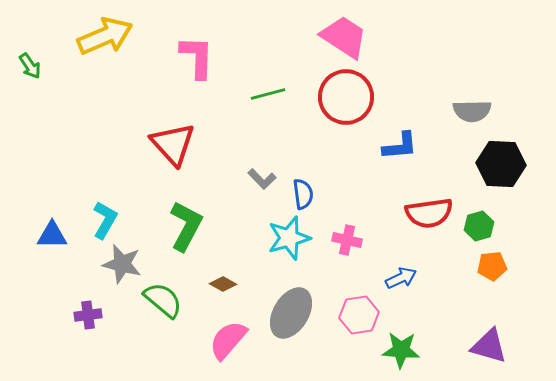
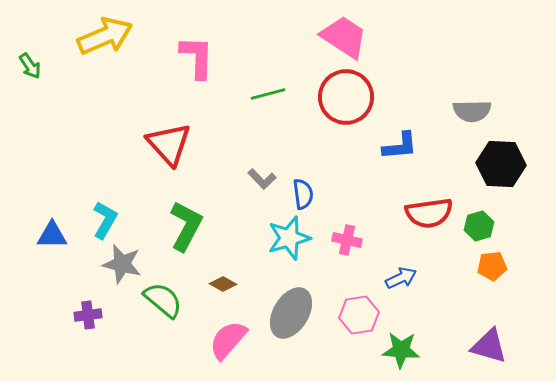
red triangle: moved 4 px left
